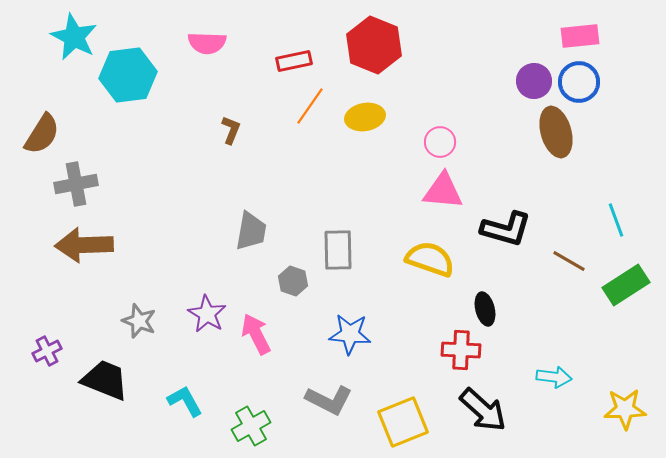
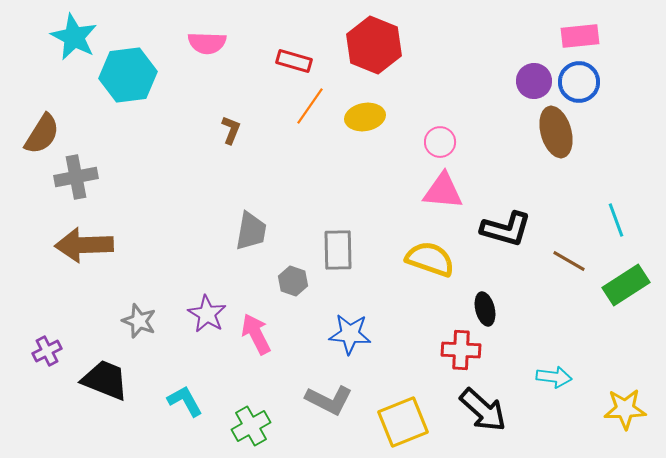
red rectangle: rotated 28 degrees clockwise
gray cross: moved 7 px up
